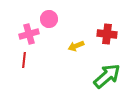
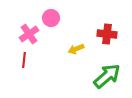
pink circle: moved 2 px right, 1 px up
pink cross: rotated 18 degrees counterclockwise
yellow arrow: moved 3 px down
